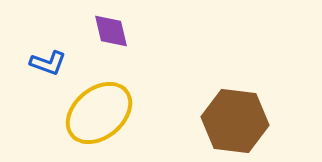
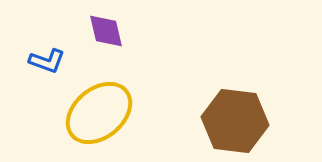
purple diamond: moved 5 px left
blue L-shape: moved 1 px left, 2 px up
